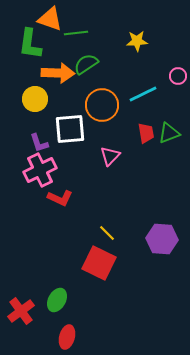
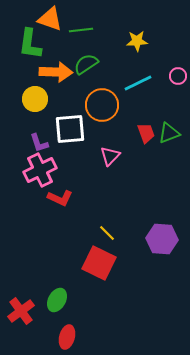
green line: moved 5 px right, 3 px up
orange arrow: moved 2 px left, 1 px up
cyan line: moved 5 px left, 11 px up
red trapezoid: rotated 10 degrees counterclockwise
